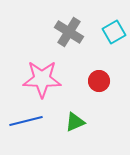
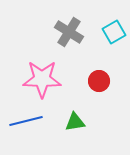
green triangle: rotated 15 degrees clockwise
